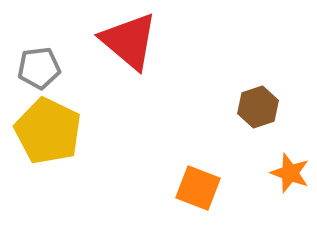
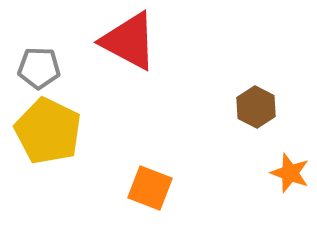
red triangle: rotated 12 degrees counterclockwise
gray pentagon: rotated 9 degrees clockwise
brown hexagon: moved 2 px left; rotated 15 degrees counterclockwise
orange square: moved 48 px left
